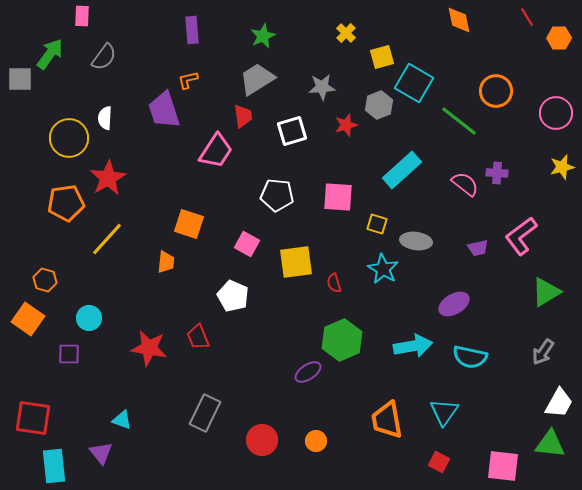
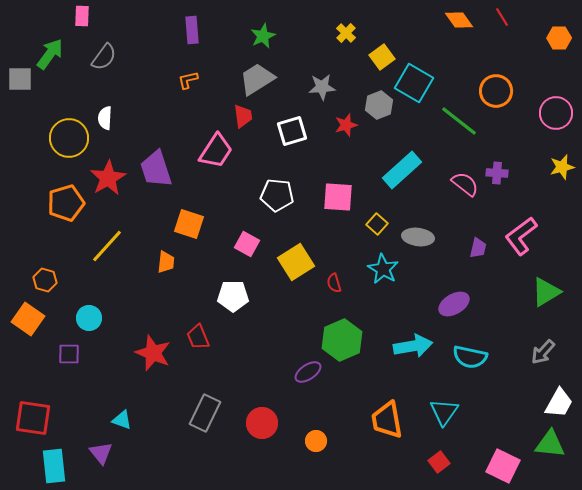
red line at (527, 17): moved 25 px left
orange diamond at (459, 20): rotated 24 degrees counterclockwise
yellow square at (382, 57): rotated 20 degrees counterclockwise
purple trapezoid at (164, 110): moved 8 px left, 59 px down
orange pentagon at (66, 203): rotated 9 degrees counterclockwise
yellow square at (377, 224): rotated 25 degrees clockwise
yellow line at (107, 239): moved 7 px down
gray ellipse at (416, 241): moved 2 px right, 4 px up
purple trapezoid at (478, 248): rotated 65 degrees counterclockwise
yellow square at (296, 262): rotated 24 degrees counterclockwise
white pentagon at (233, 296): rotated 24 degrees counterclockwise
red star at (149, 348): moved 4 px right, 5 px down; rotated 12 degrees clockwise
gray arrow at (543, 352): rotated 8 degrees clockwise
red circle at (262, 440): moved 17 px up
red square at (439, 462): rotated 25 degrees clockwise
pink square at (503, 466): rotated 20 degrees clockwise
